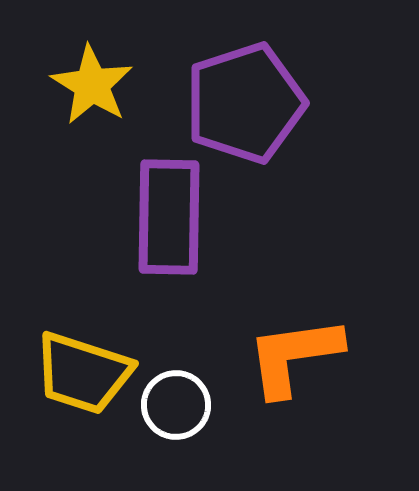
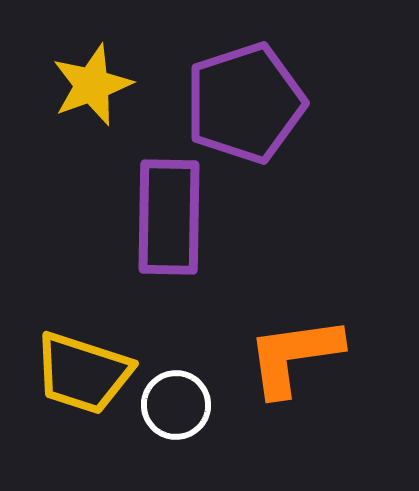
yellow star: rotated 20 degrees clockwise
